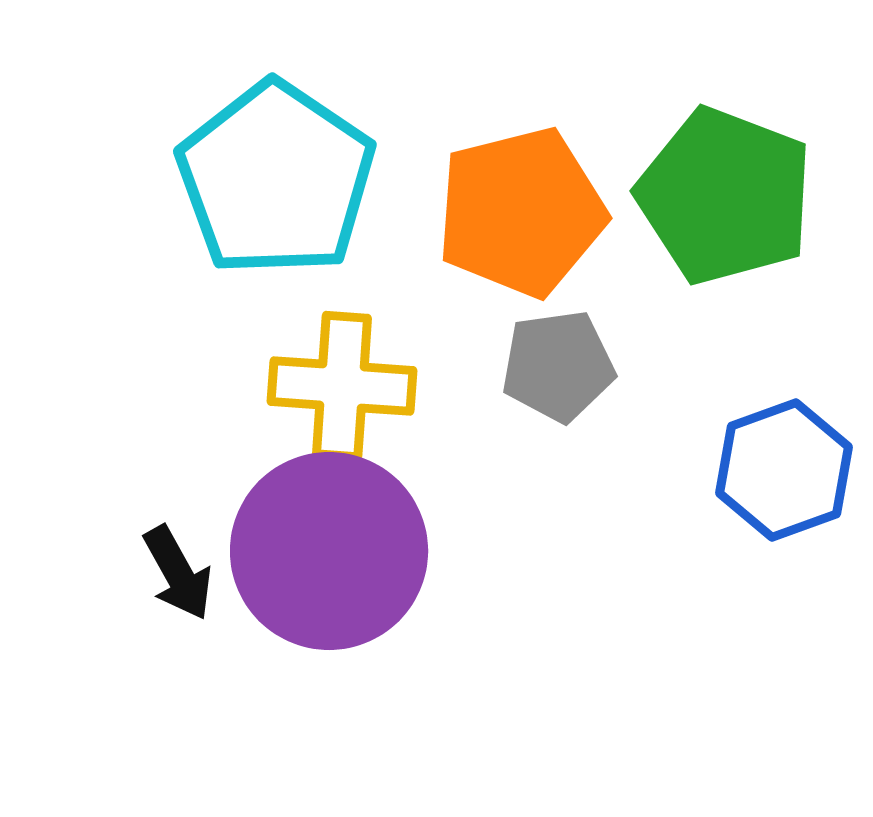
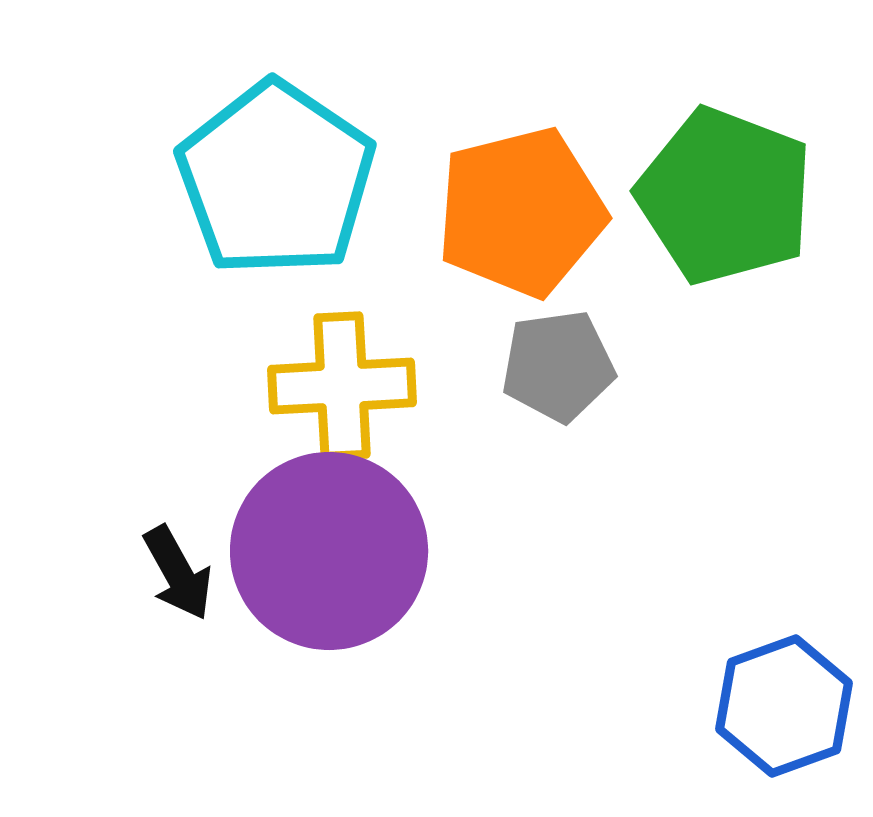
yellow cross: rotated 7 degrees counterclockwise
blue hexagon: moved 236 px down
